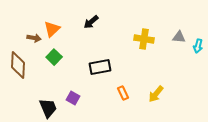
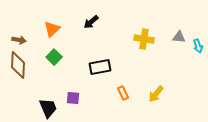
brown arrow: moved 15 px left, 2 px down
cyan arrow: rotated 32 degrees counterclockwise
purple square: rotated 24 degrees counterclockwise
